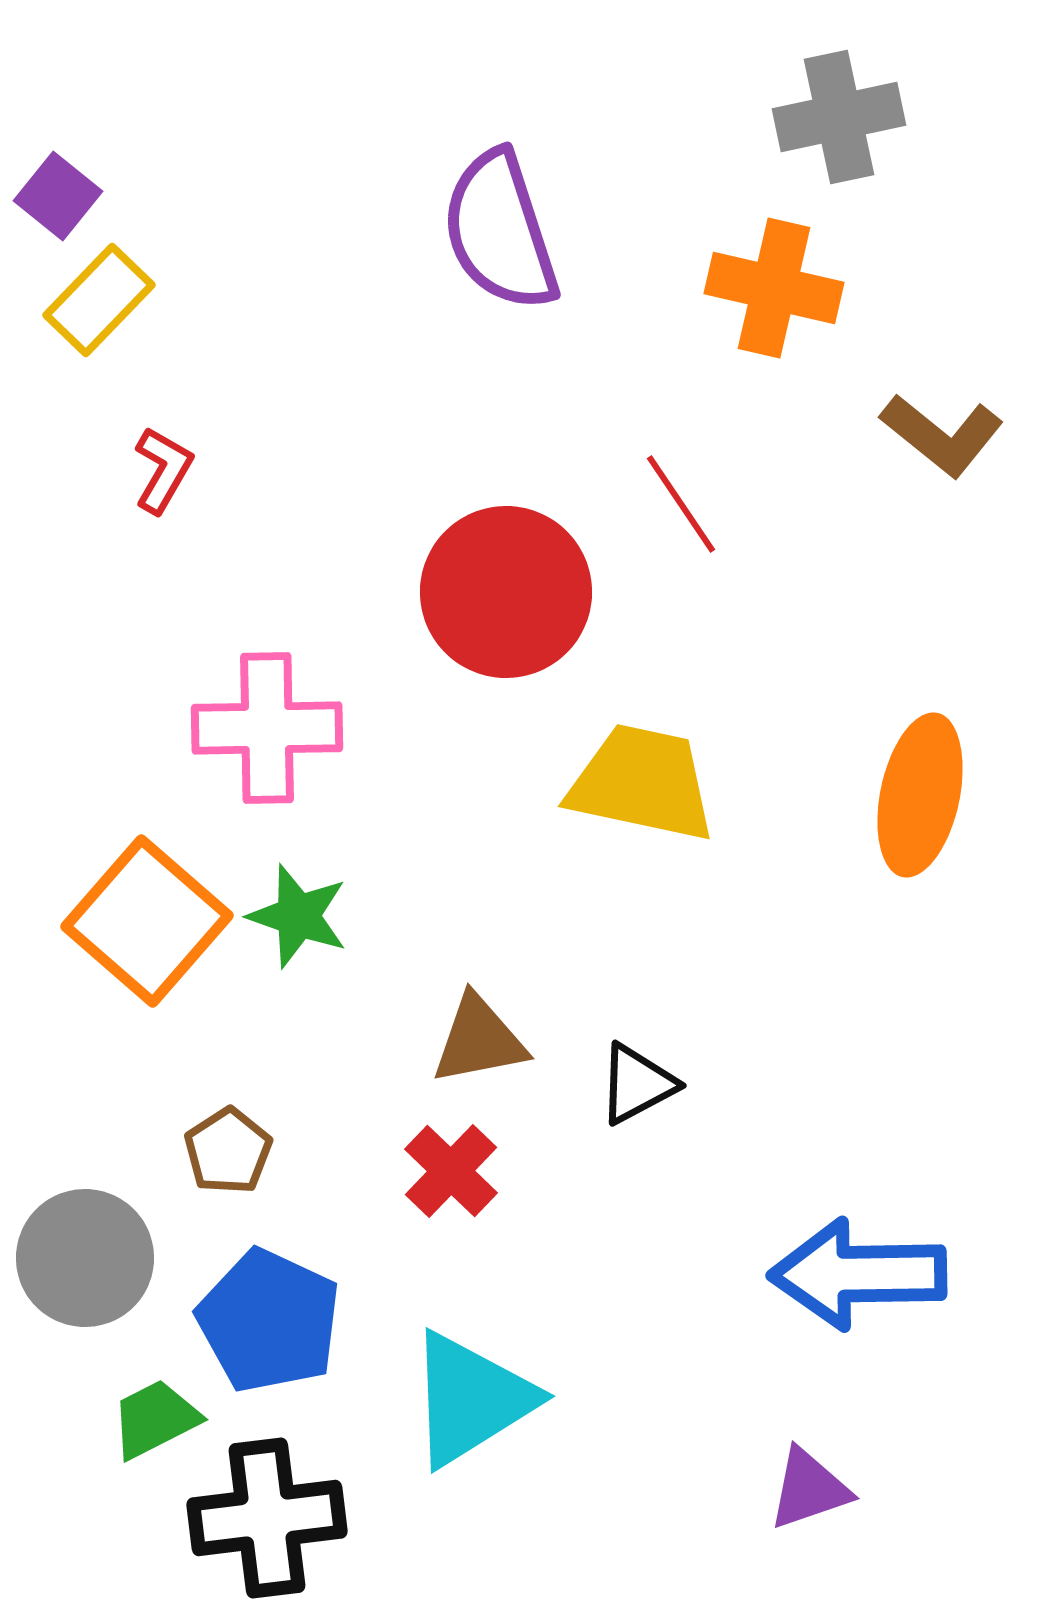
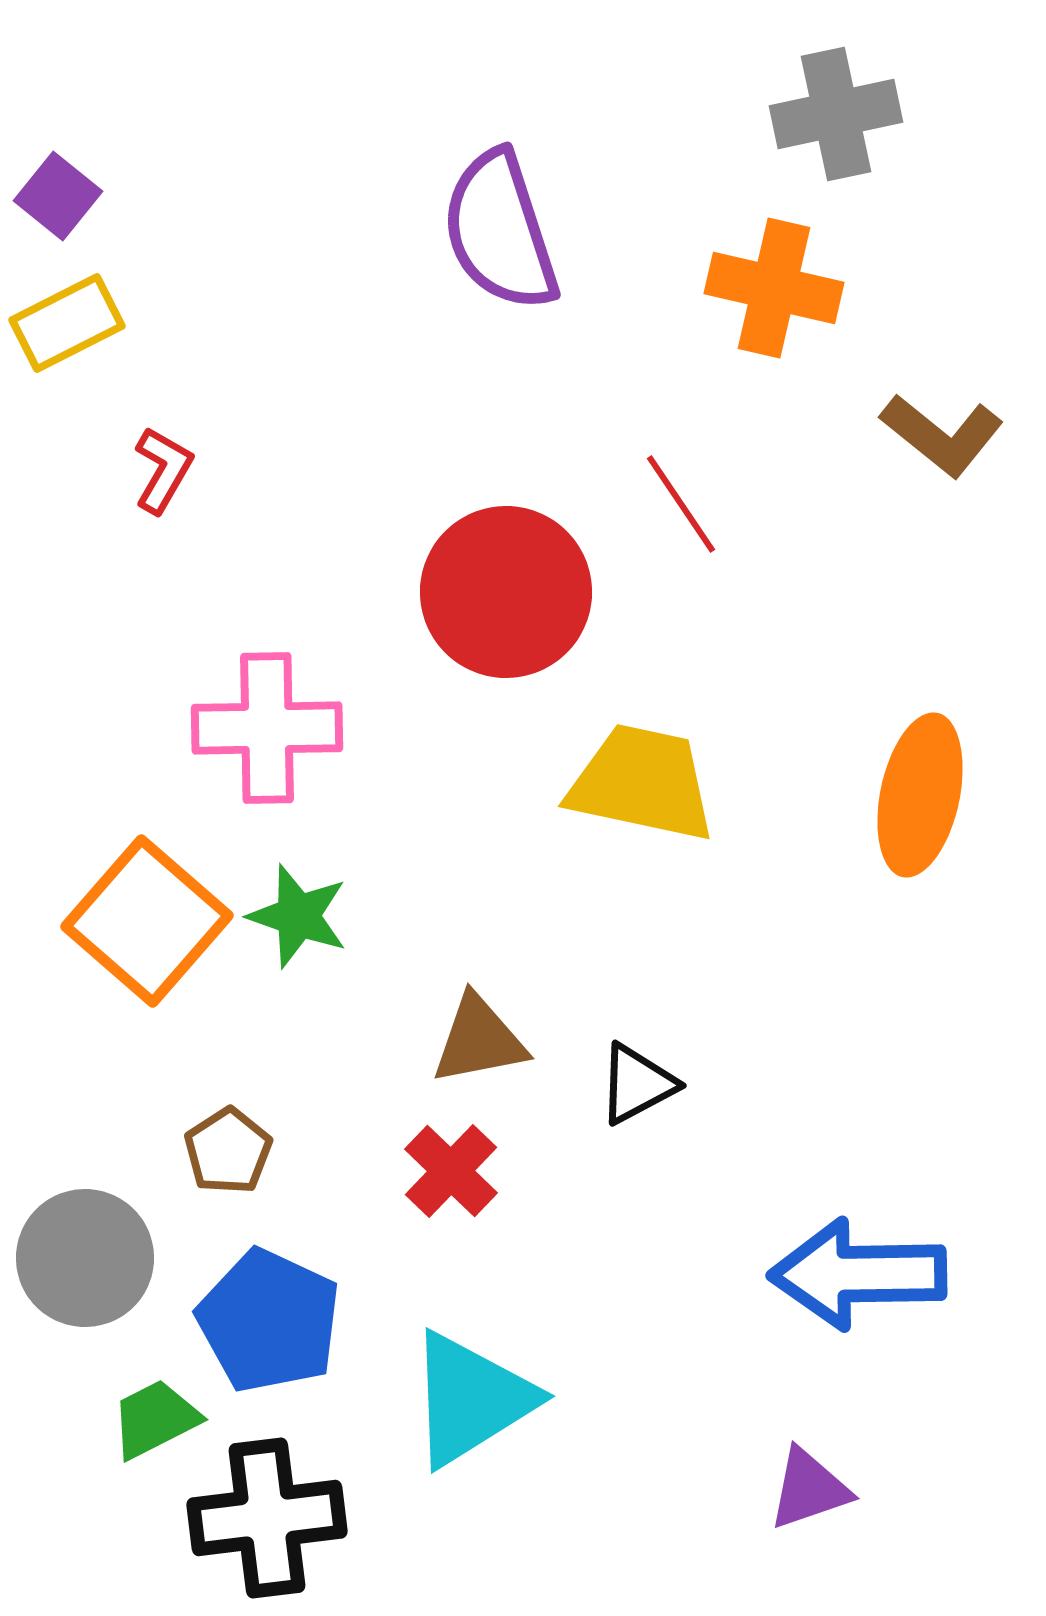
gray cross: moved 3 px left, 3 px up
yellow rectangle: moved 32 px left, 23 px down; rotated 19 degrees clockwise
